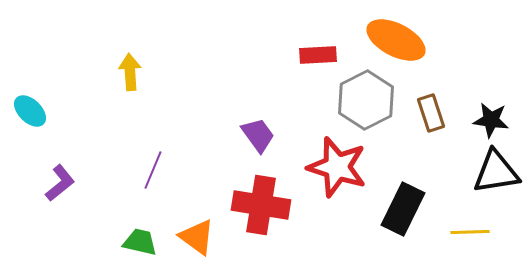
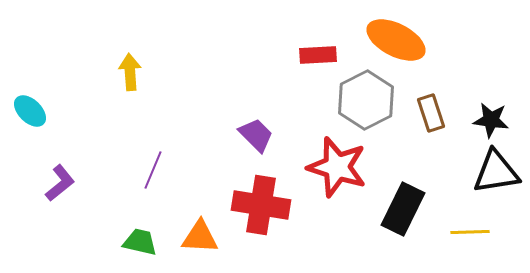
purple trapezoid: moved 2 px left; rotated 9 degrees counterclockwise
orange triangle: moved 3 px right; rotated 33 degrees counterclockwise
